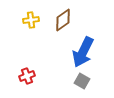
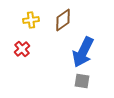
red cross: moved 5 px left, 27 px up; rotated 21 degrees counterclockwise
gray square: rotated 21 degrees counterclockwise
